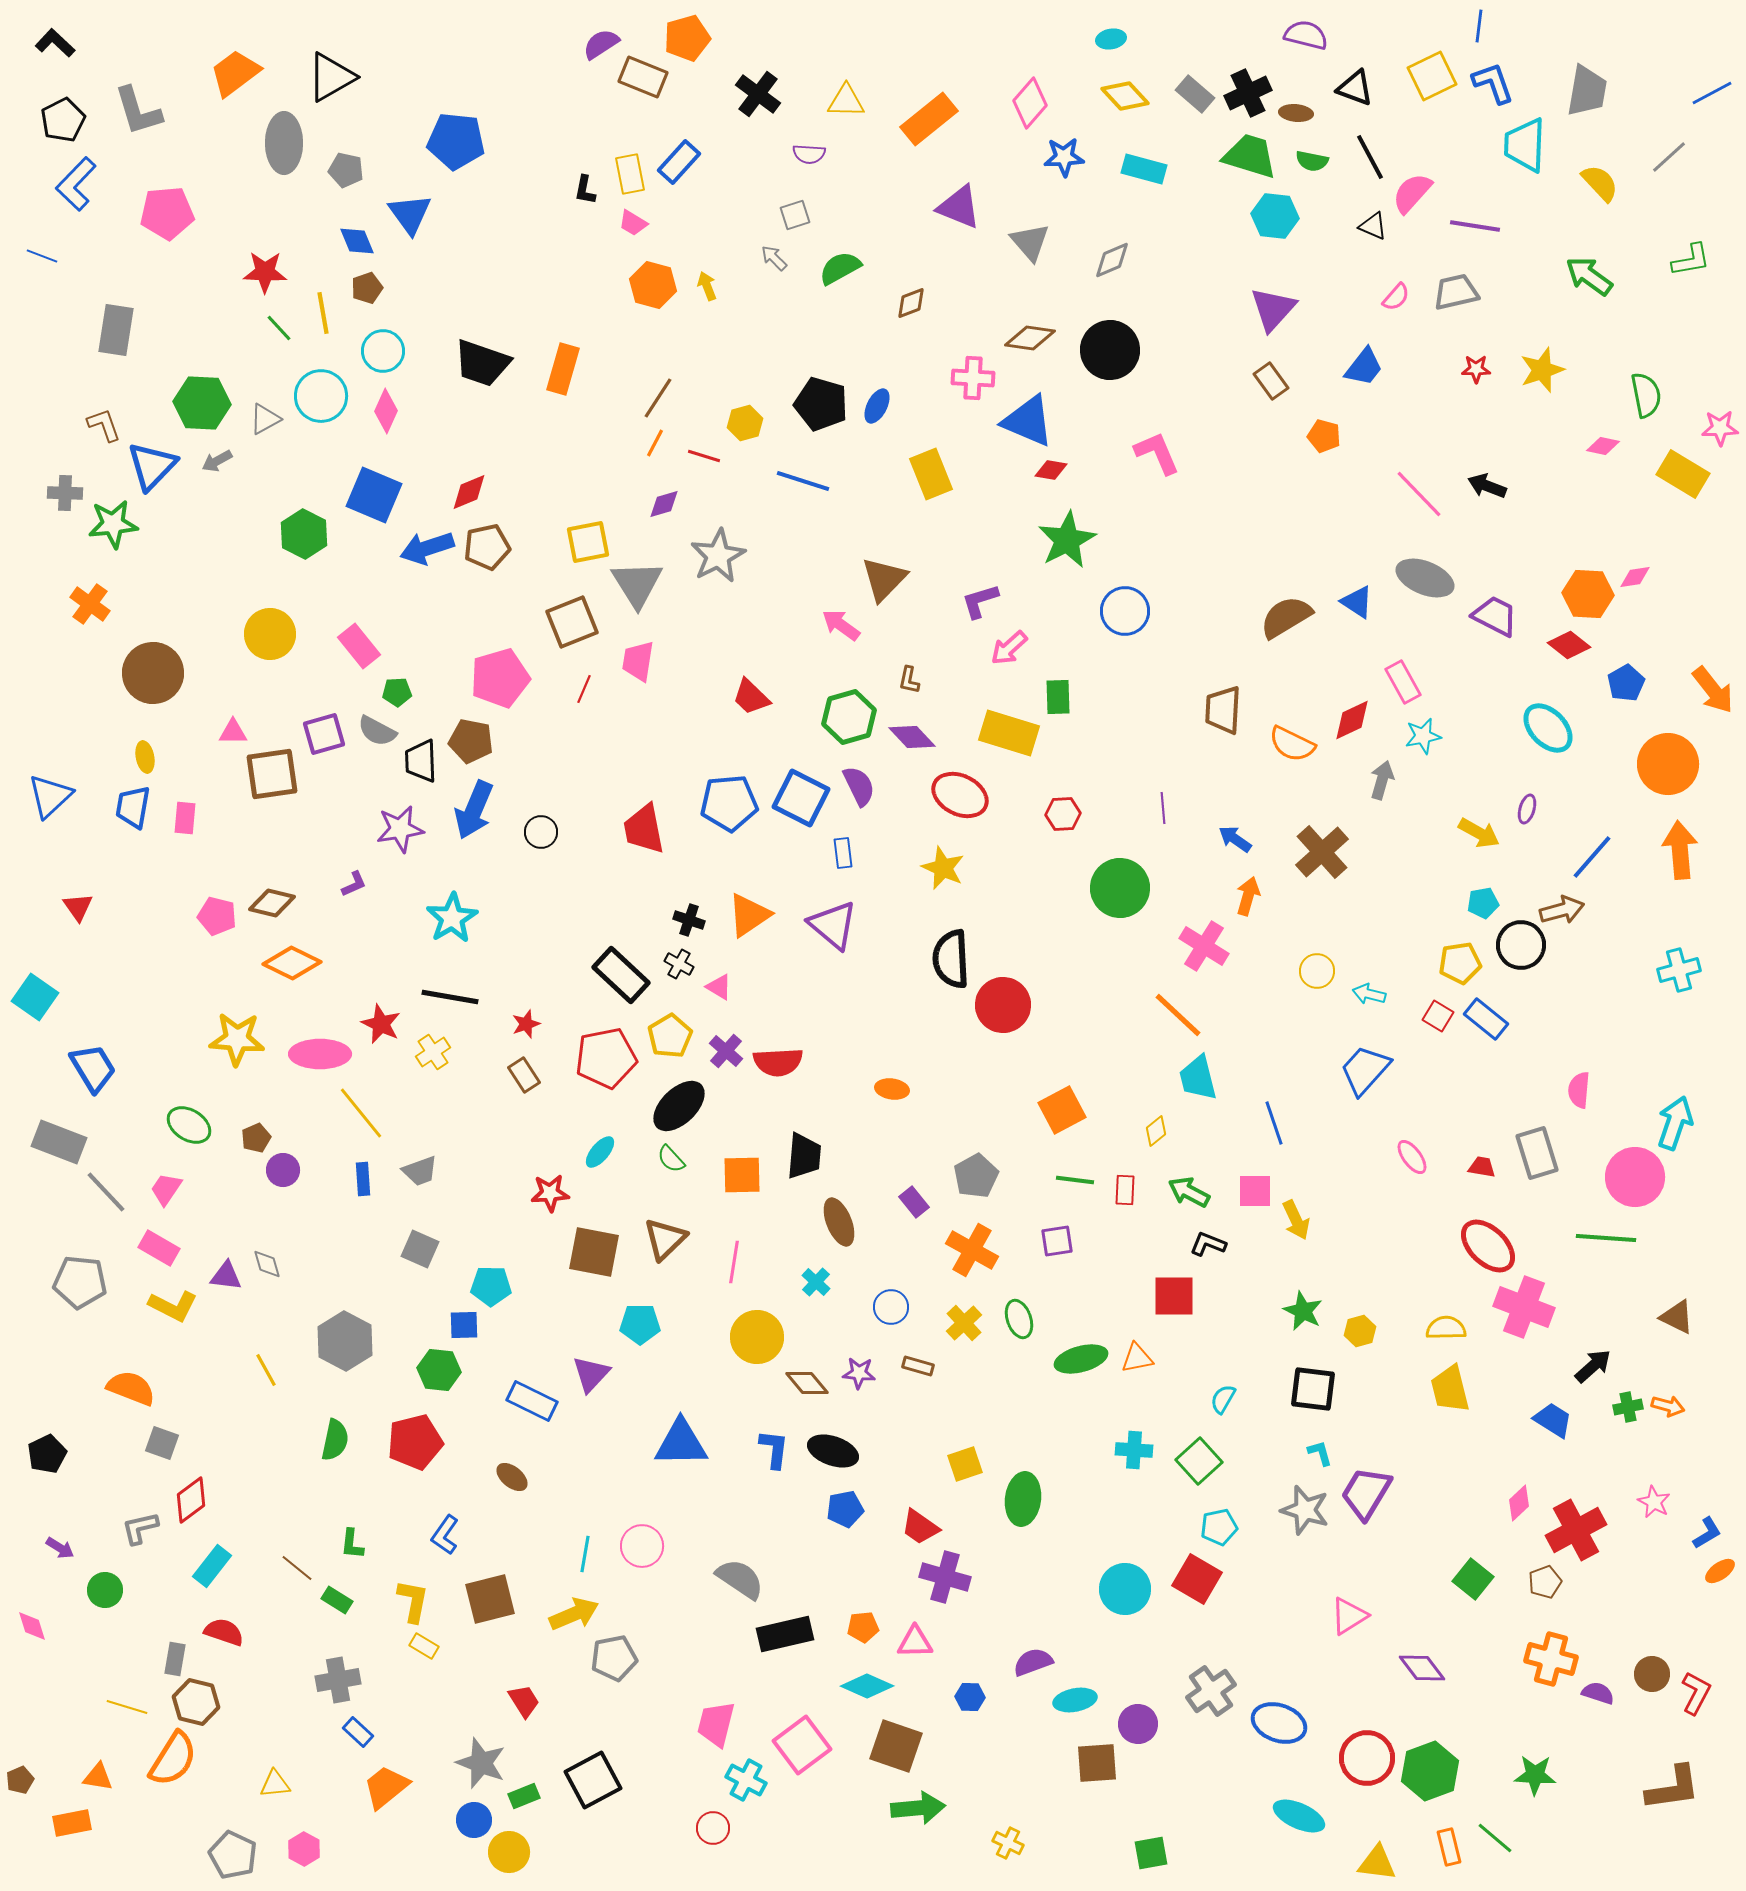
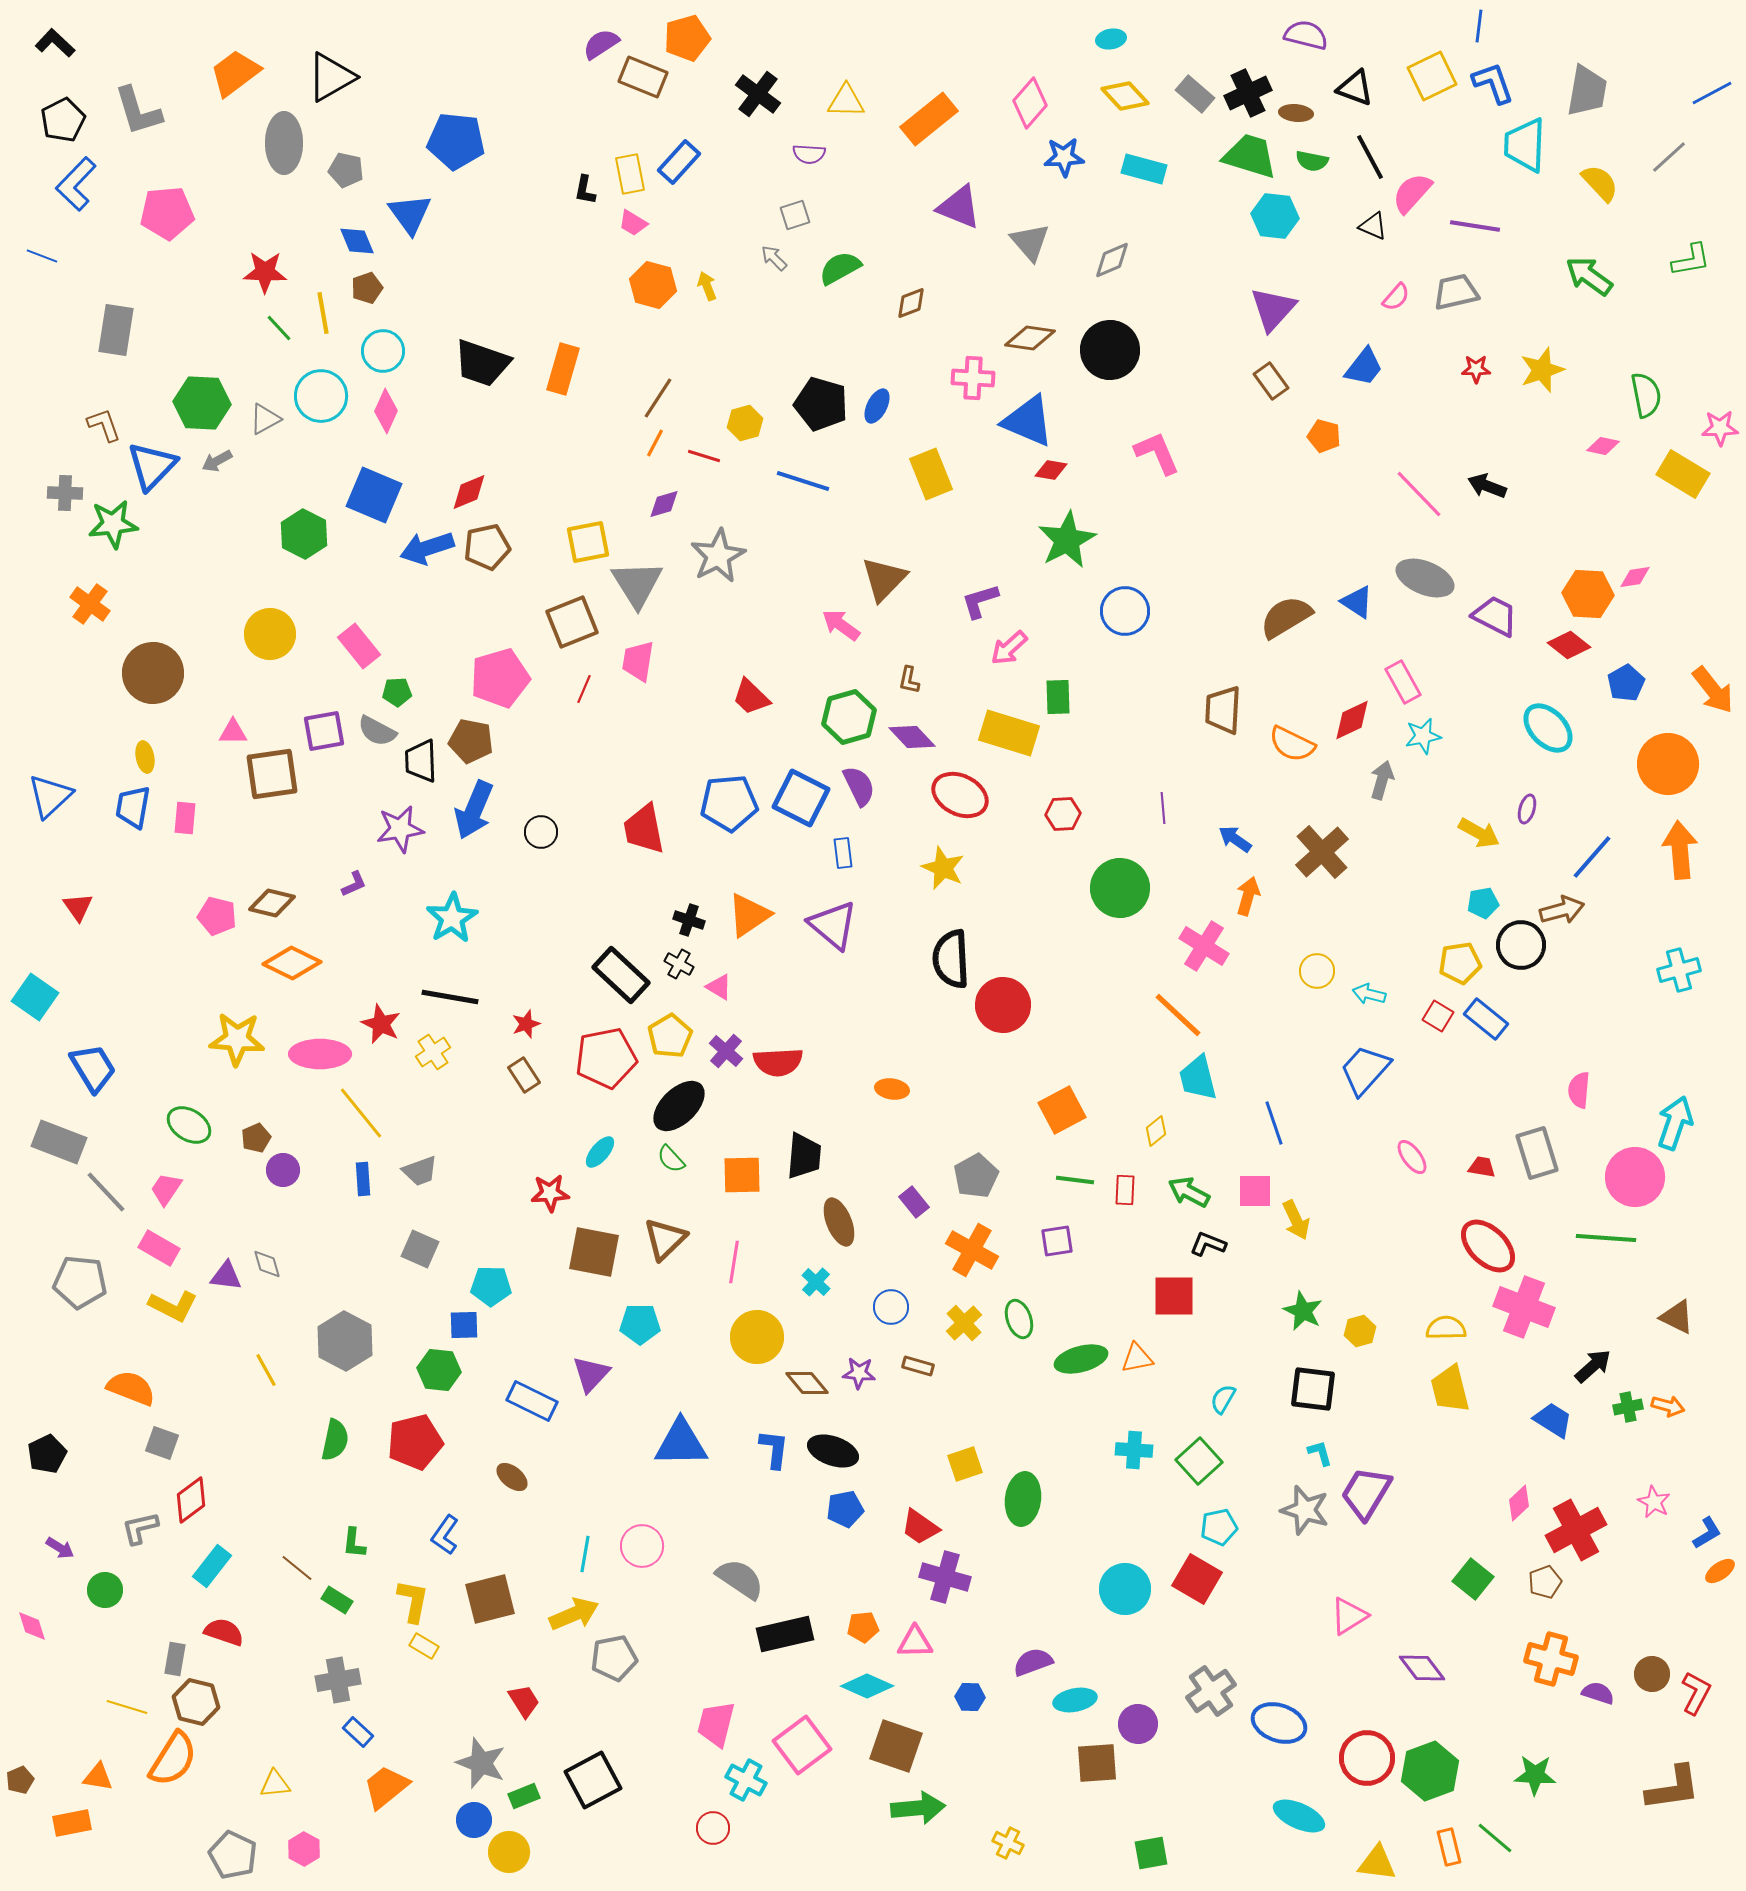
purple square at (324, 734): moved 3 px up; rotated 6 degrees clockwise
green L-shape at (352, 1544): moved 2 px right, 1 px up
